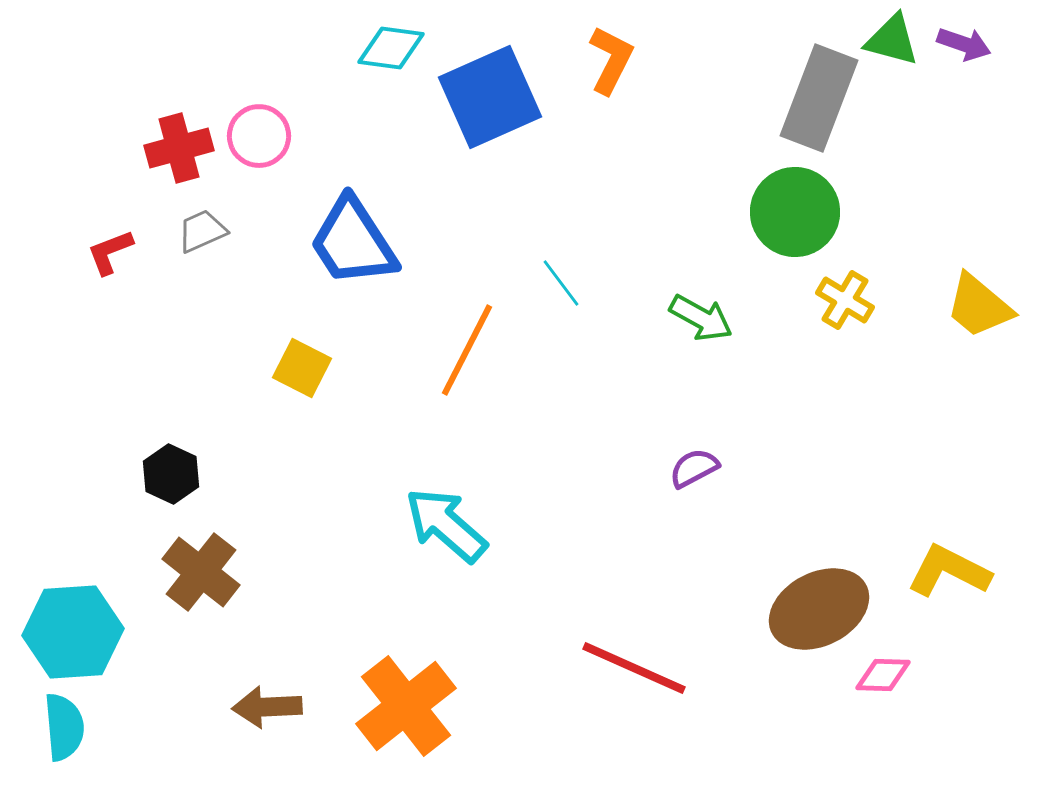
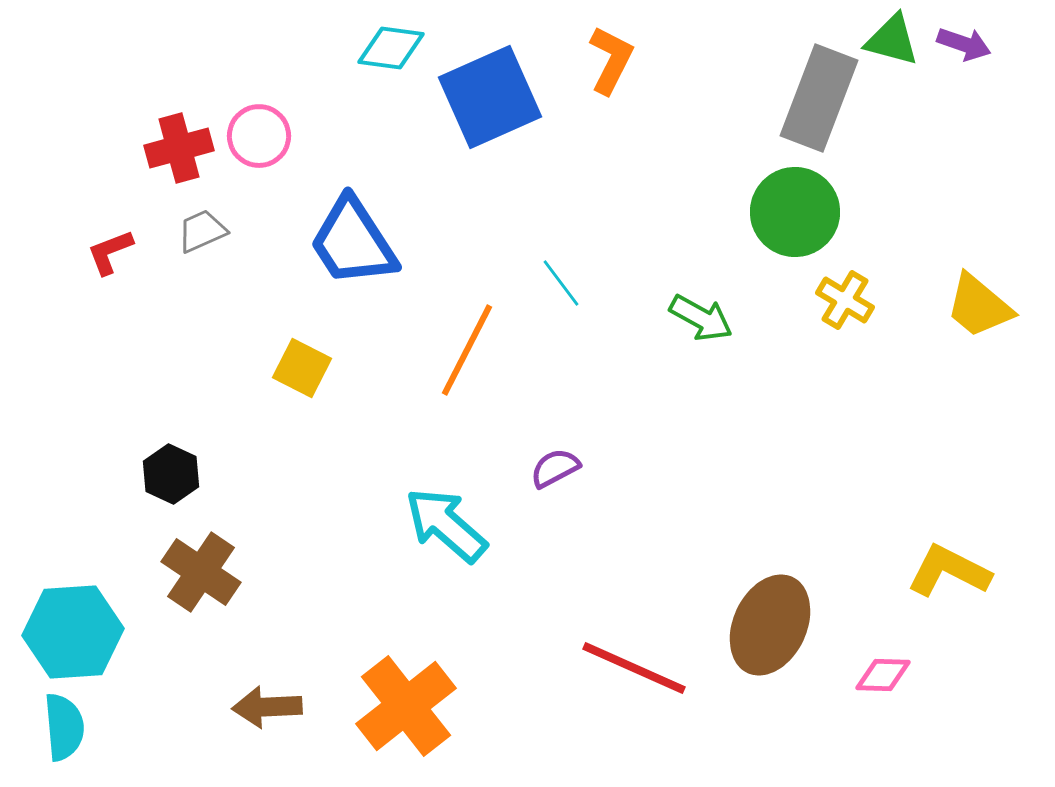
purple semicircle: moved 139 px left
brown cross: rotated 4 degrees counterclockwise
brown ellipse: moved 49 px left, 16 px down; rotated 38 degrees counterclockwise
